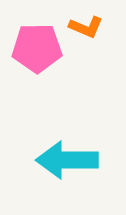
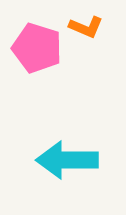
pink pentagon: rotated 18 degrees clockwise
